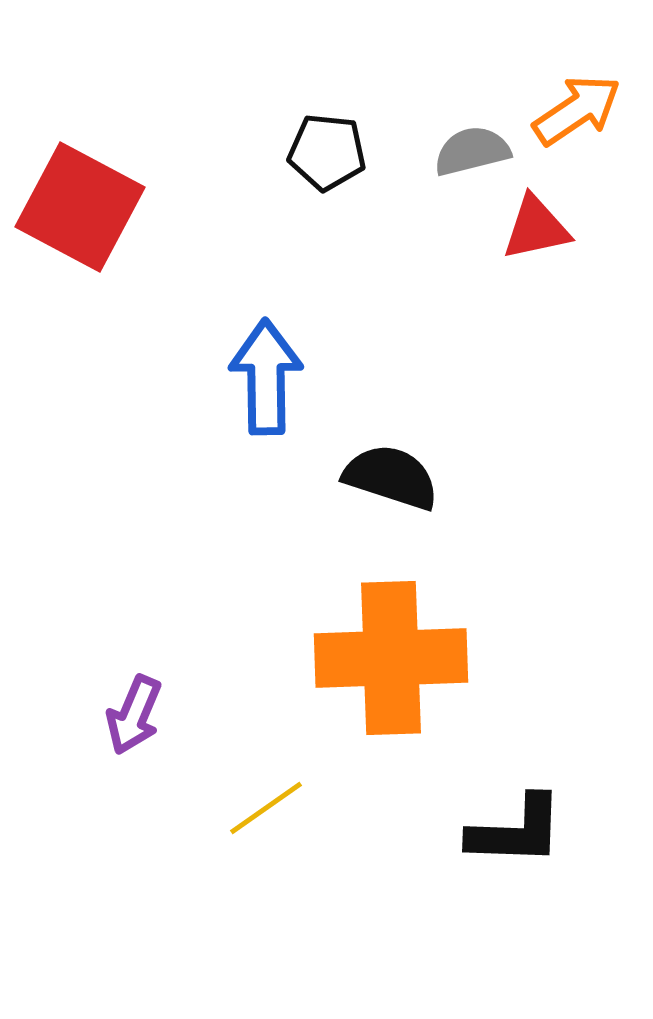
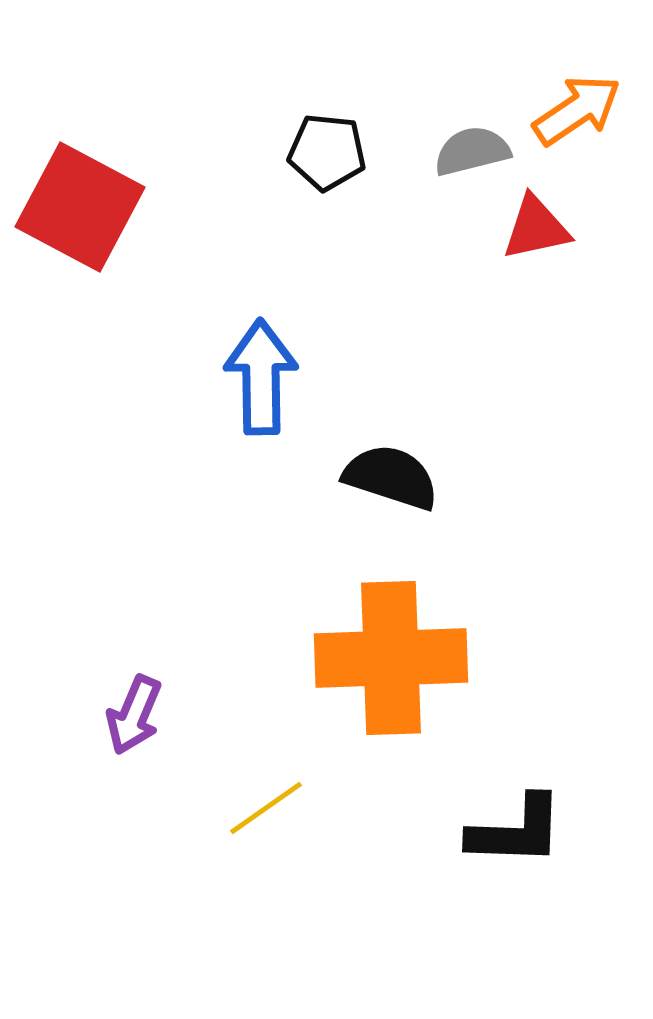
blue arrow: moved 5 px left
